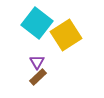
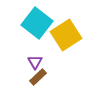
purple triangle: moved 2 px left
